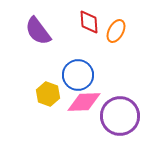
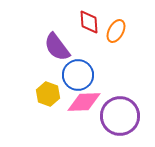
purple semicircle: moved 19 px right, 16 px down
